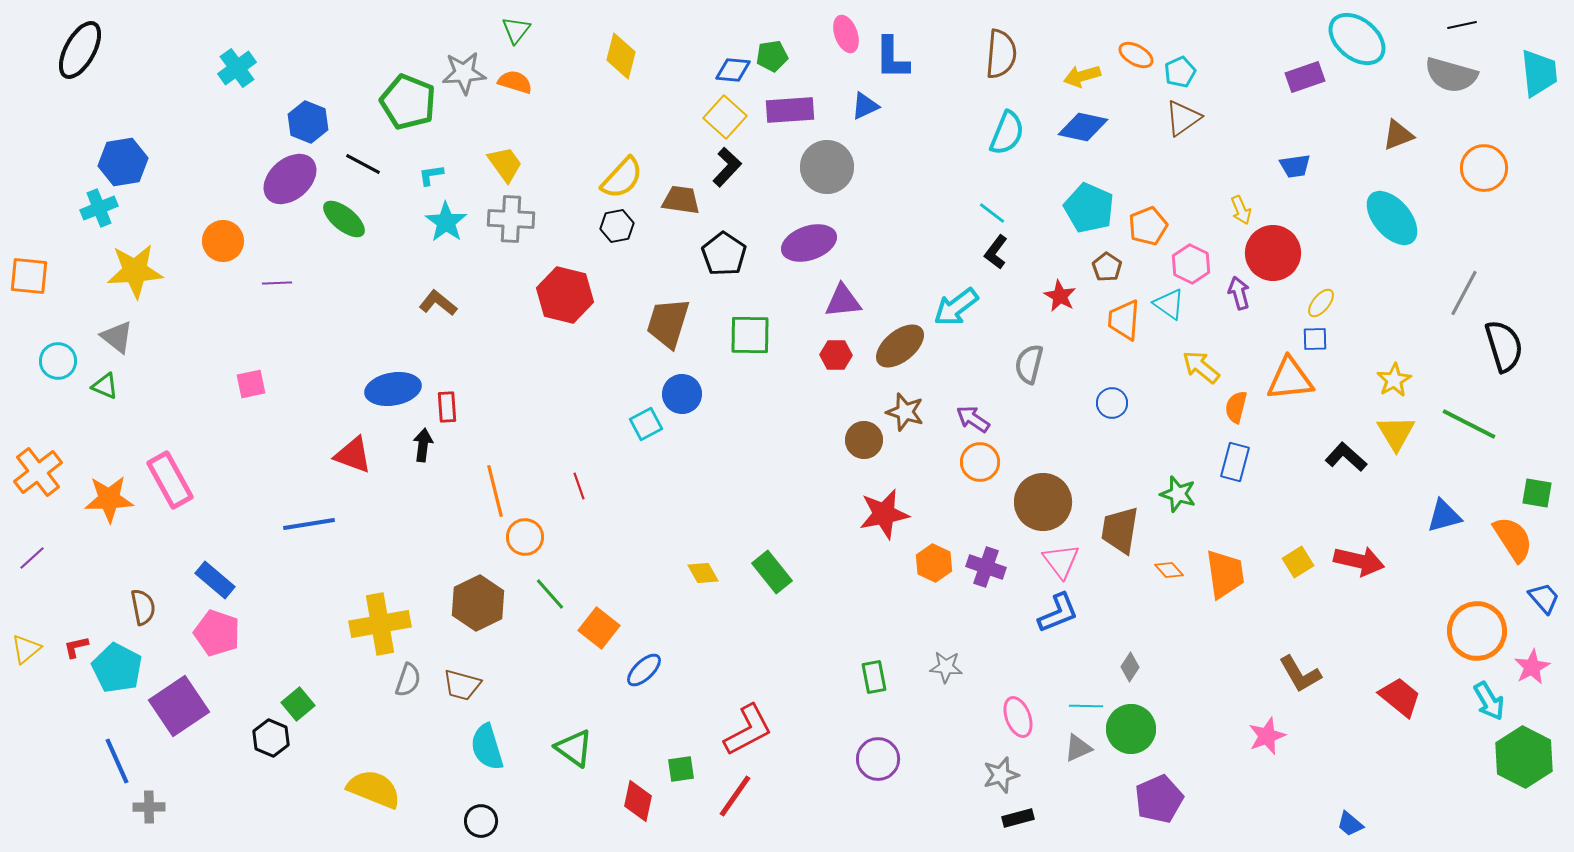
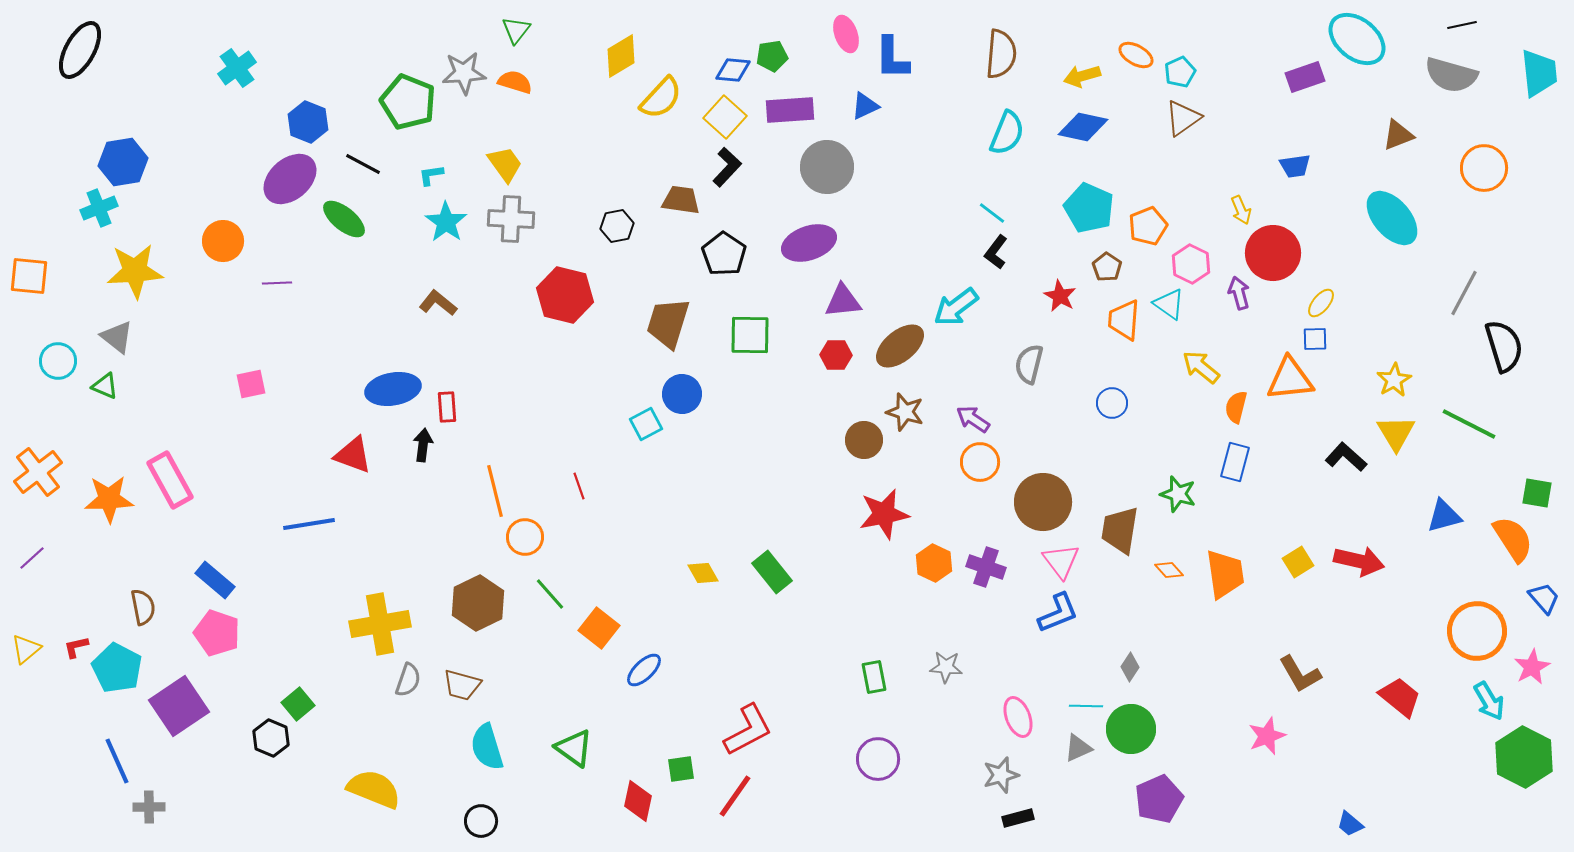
yellow diamond at (621, 56): rotated 45 degrees clockwise
yellow semicircle at (622, 178): moved 39 px right, 80 px up
